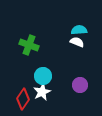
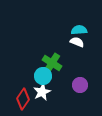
green cross: moved 23 px right, 18 px down; rotated 12 degrees clockwise
